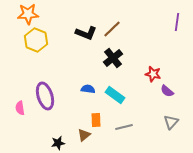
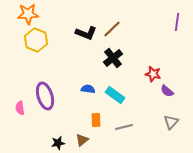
brown triangle: moved 2 px left, 5 px down
